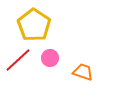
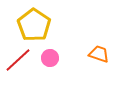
orange trapezoid: moved 16 px right, 18 px up
